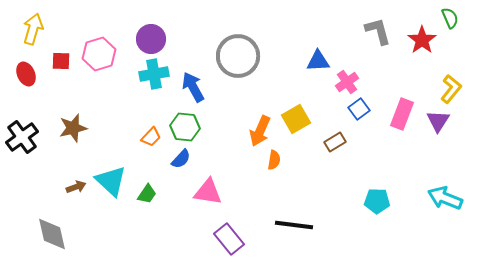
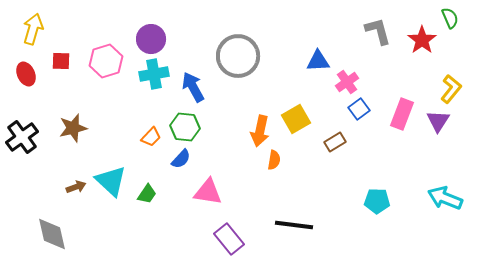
pink hexagon: moved 7 px right, 7 px down
orange arrow: rotated 12 degrees counterclockwise
